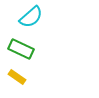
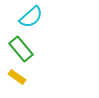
green rectangle: rotated 25 degrees clockwise
